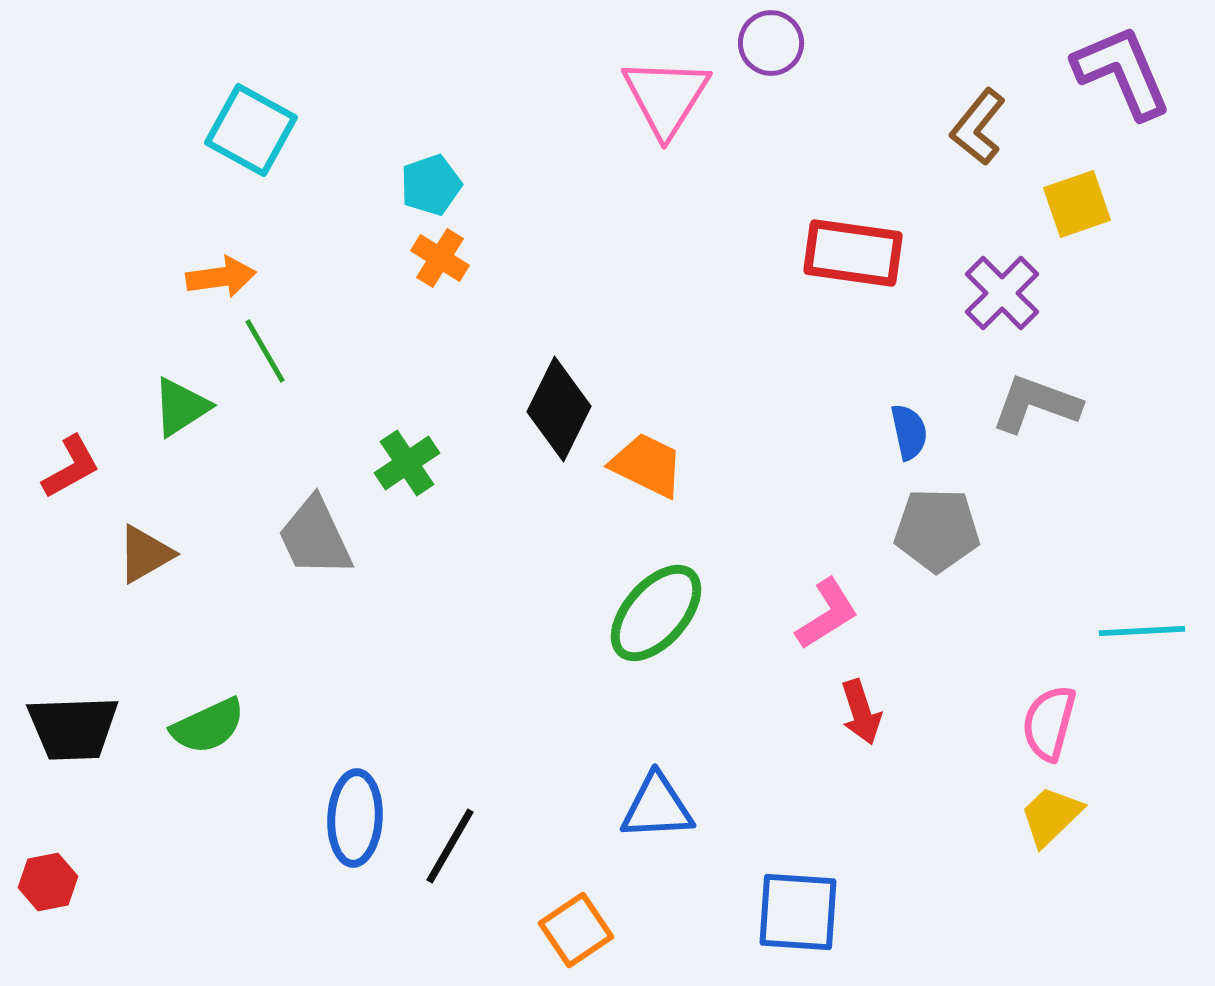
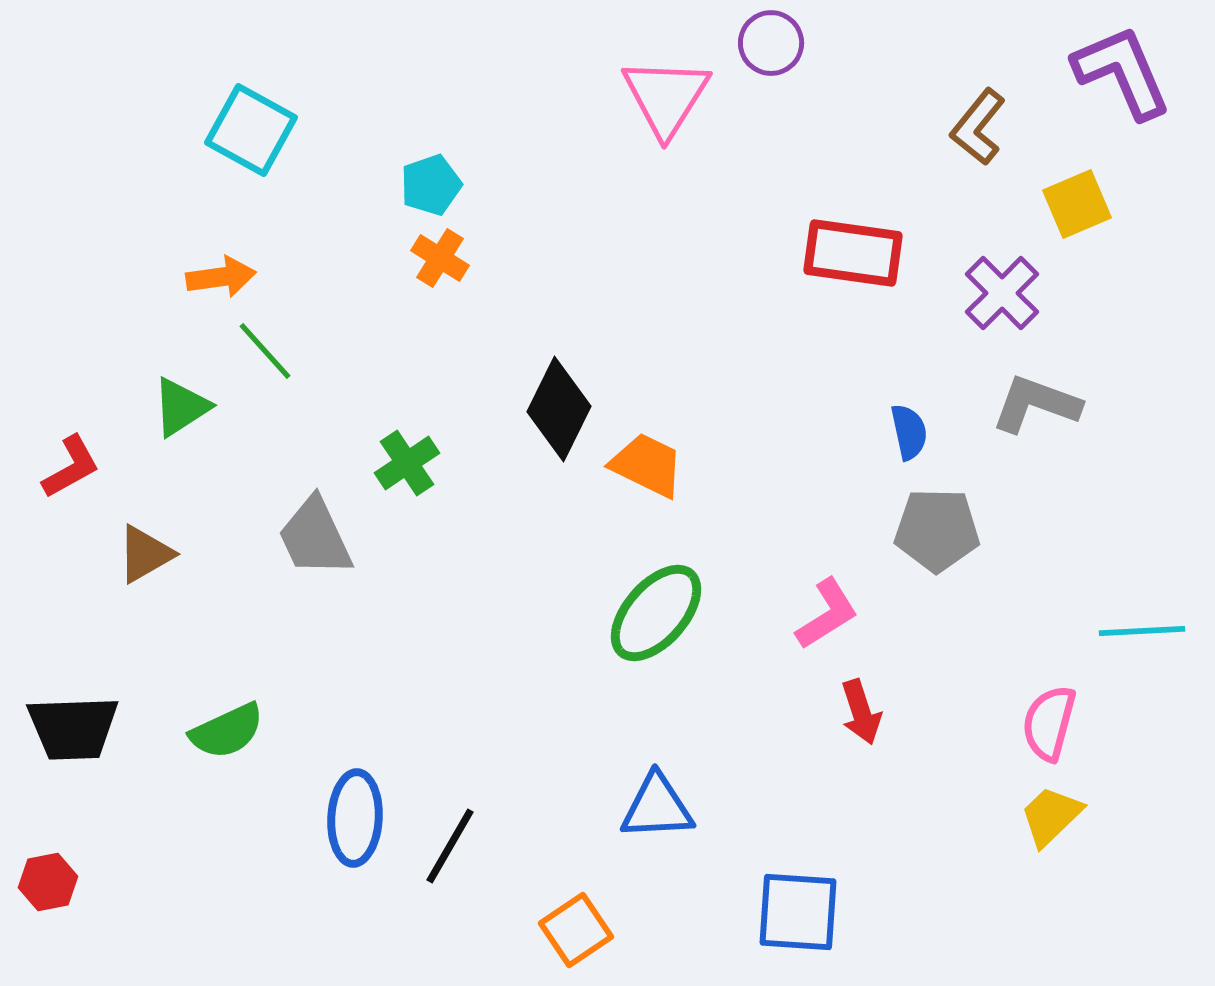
yellow square: rotated 4 degrees counterclockwise
green line: rotated 12 degrees counterclockwise
green semicircle: moved 19 px right, 5 px down
